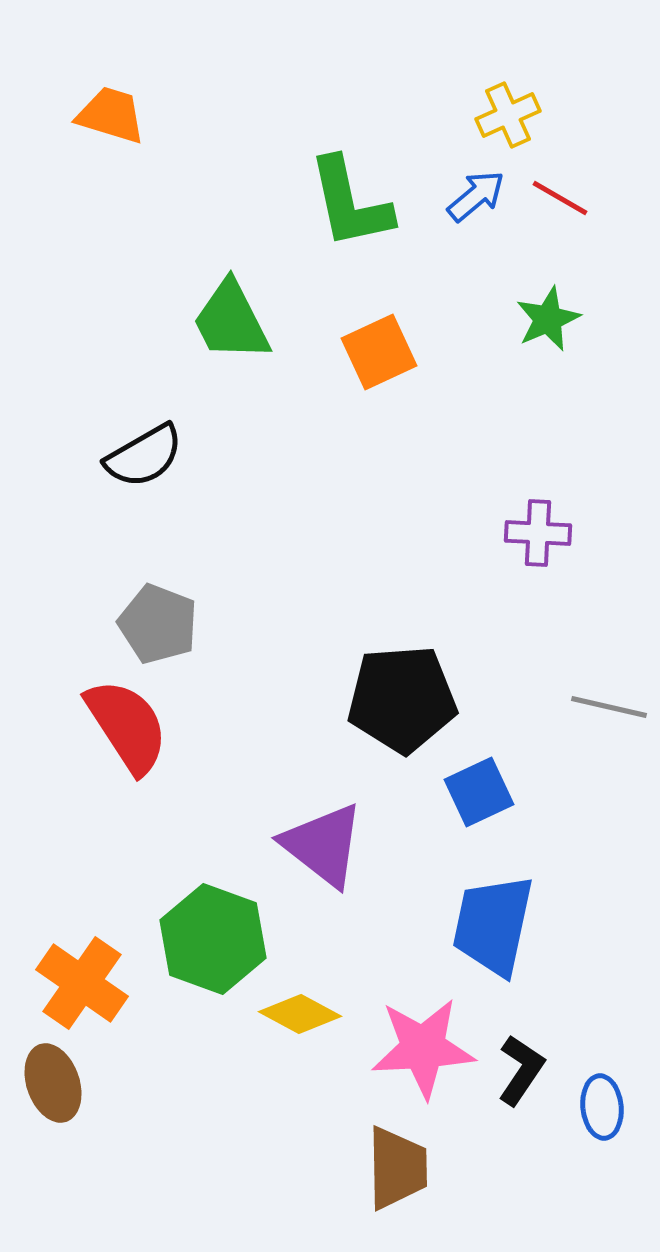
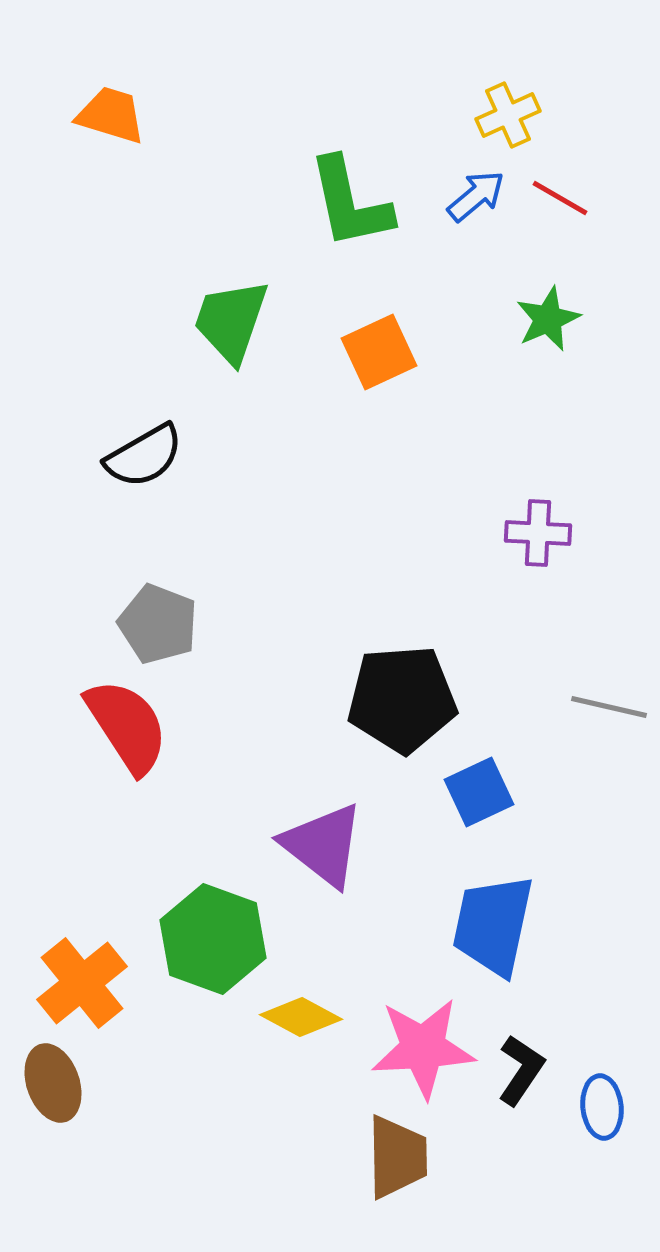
green trapezoid: rotated 46 degrees clockwise
orange cross: rotated 16 degrees clockwise
yellow diamond: moved 1 px right, 3 px down
brown trapezoid: moved 11 px up
